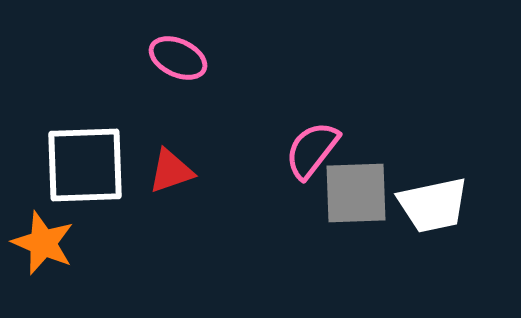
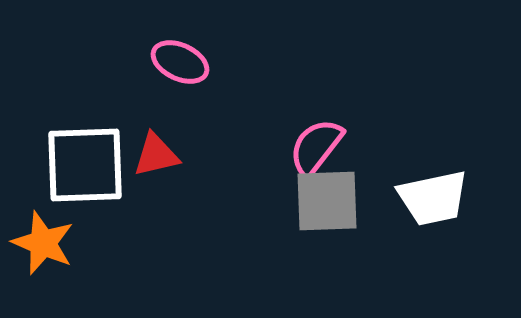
pink ellipse: moved 2 px right, 4 px down
pink semicircle: moved 4 px right, 3 px up
red triangle: moved 15 px left, 16 px up; rotated 6 degrees clockwise
gray square: moved 29 px left, 8 px down
white trapezoid: moved 7 px up
